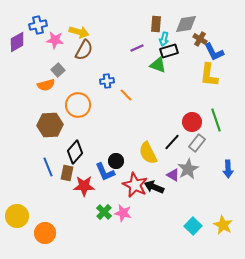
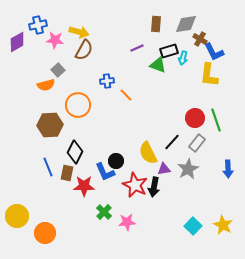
cyan arrow at (164, 39): moved 19 px right, 19 px down
red circle at (192, 122): moved 3 px right, 4 px up
black diamond at (75, 152): rotated 15 degrees counterclockwise
purple triangle at (173, 175): moved 9 px left, 6 px up; rotated 40 degrees counterclockwise
black arrow at (154, 187): rotated 102 degrees counterclockwise
pink star at (123, 213): moved 4 px right, 9 px down; rotated 18 degrees counterclockwise
